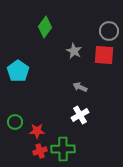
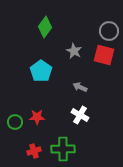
red square: rotated 10 degrees clockwise
cyan pentagon: moved 23 px right
white cross: rotated 30 degrees counterclockwise
red star: moved 14 px up
red cross: moved 6 px left
